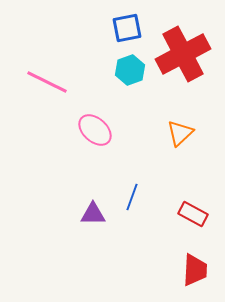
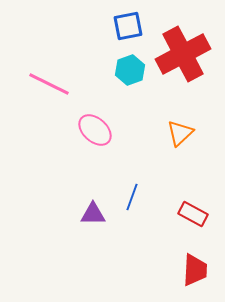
blue square: moved 1 px right, 2 px up
pink line: moved 2 px right, 2 px down
